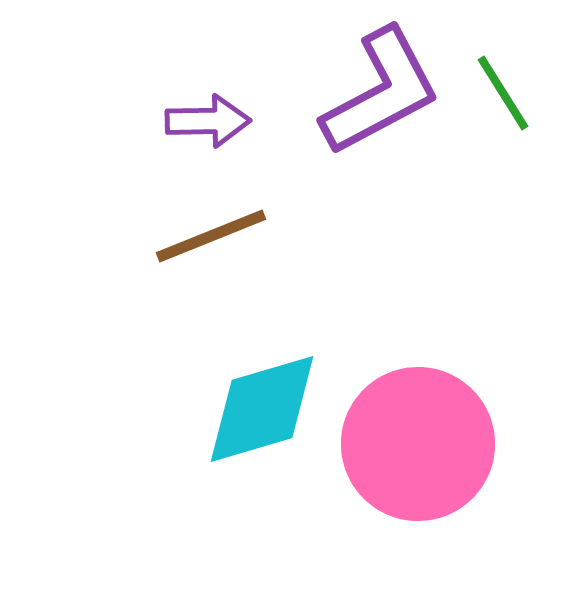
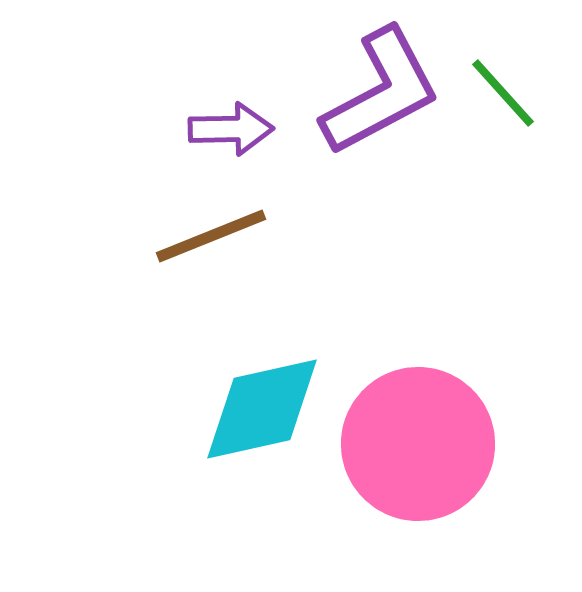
green line: rotated 10 degrees counterclockwise
purple arrow: moved 23 px right, 8 px down
cyan diamond: rotated 4 degrees clockwise
